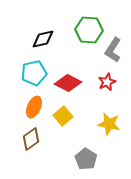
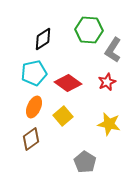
black diamond: rotated 20 degrees counterclockwise
red diamond: rotated 8 degrees clockwise
gray pentagon: moved 1 px left, 3 px down
